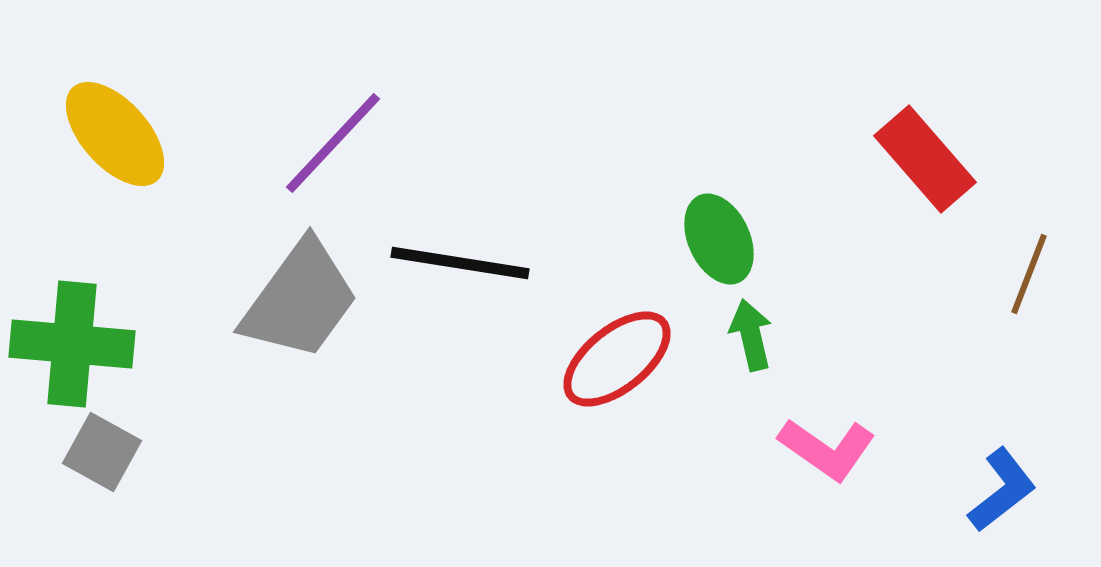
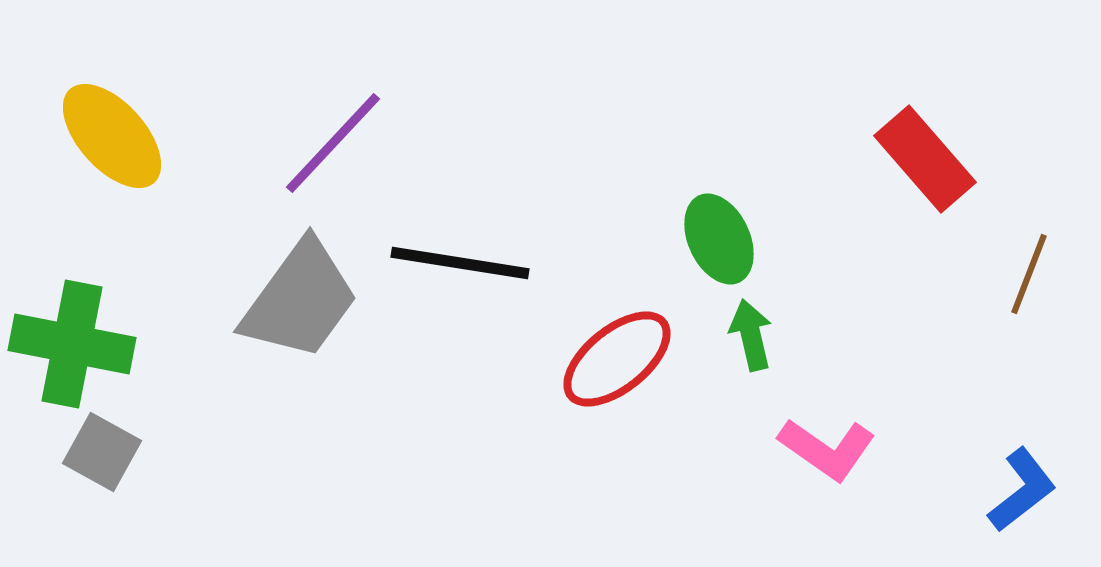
yellow ellipse: moved 3 px left, 2 px down
green cross: rotated 6 degrees clockwise
blue L-shape: moved 20 px right
